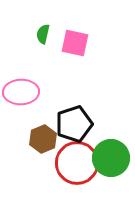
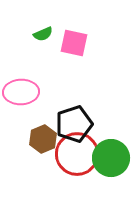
green semicircle: rotated 126 degrees counterclockwise
pink square: moved 1 px left
red circle: moved 9 px up
